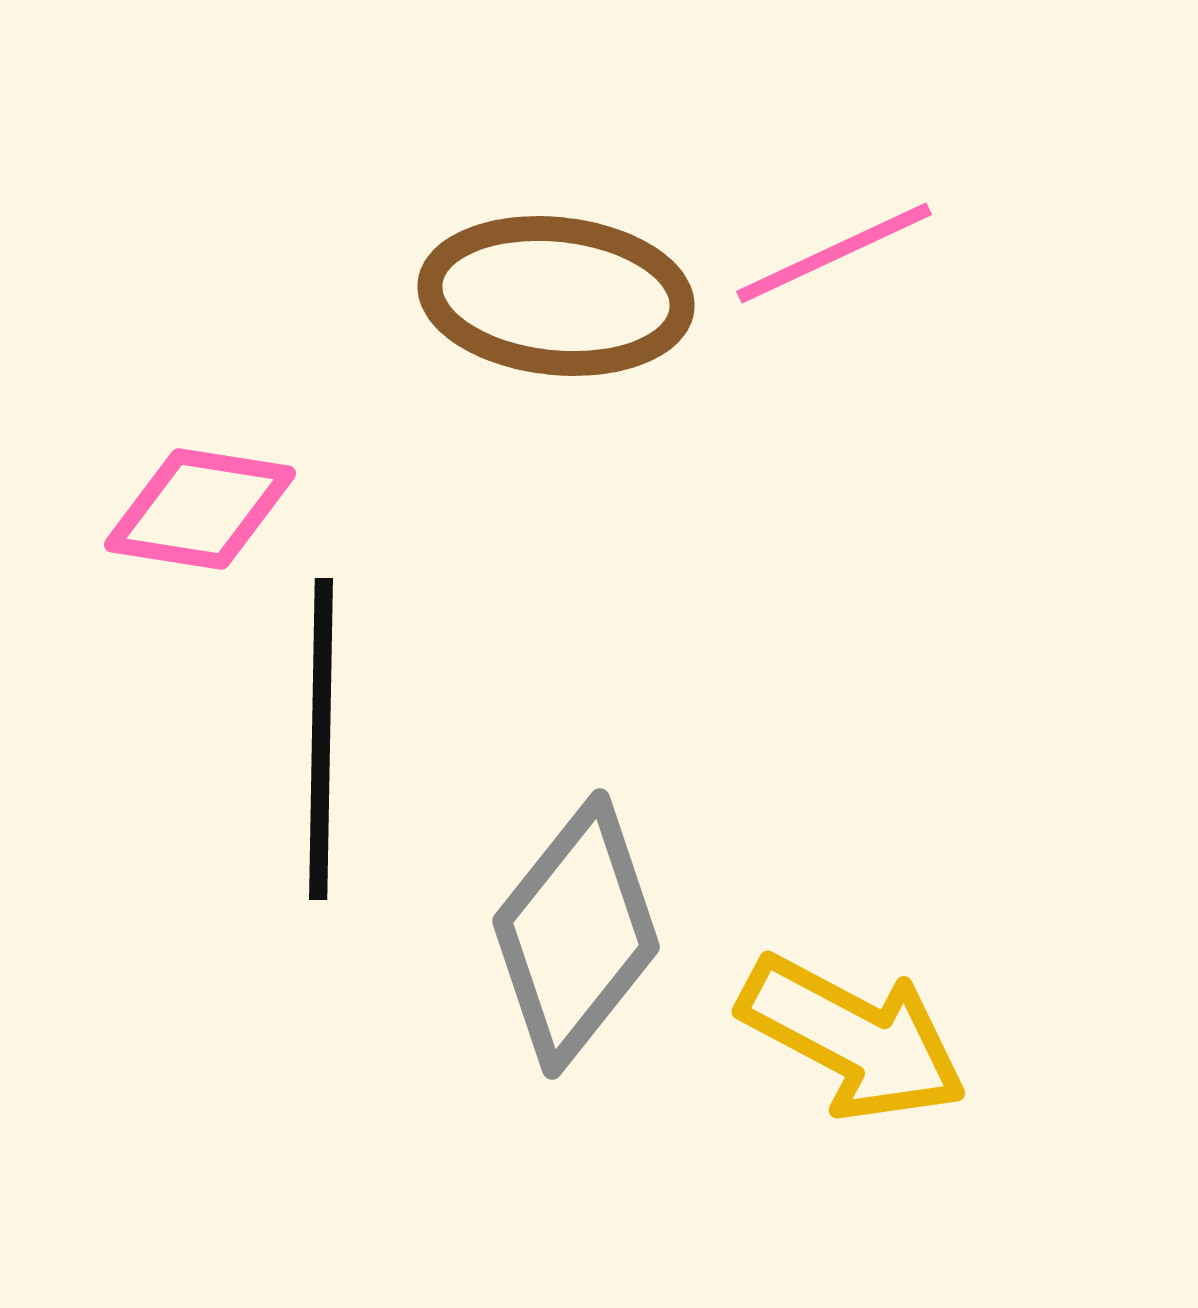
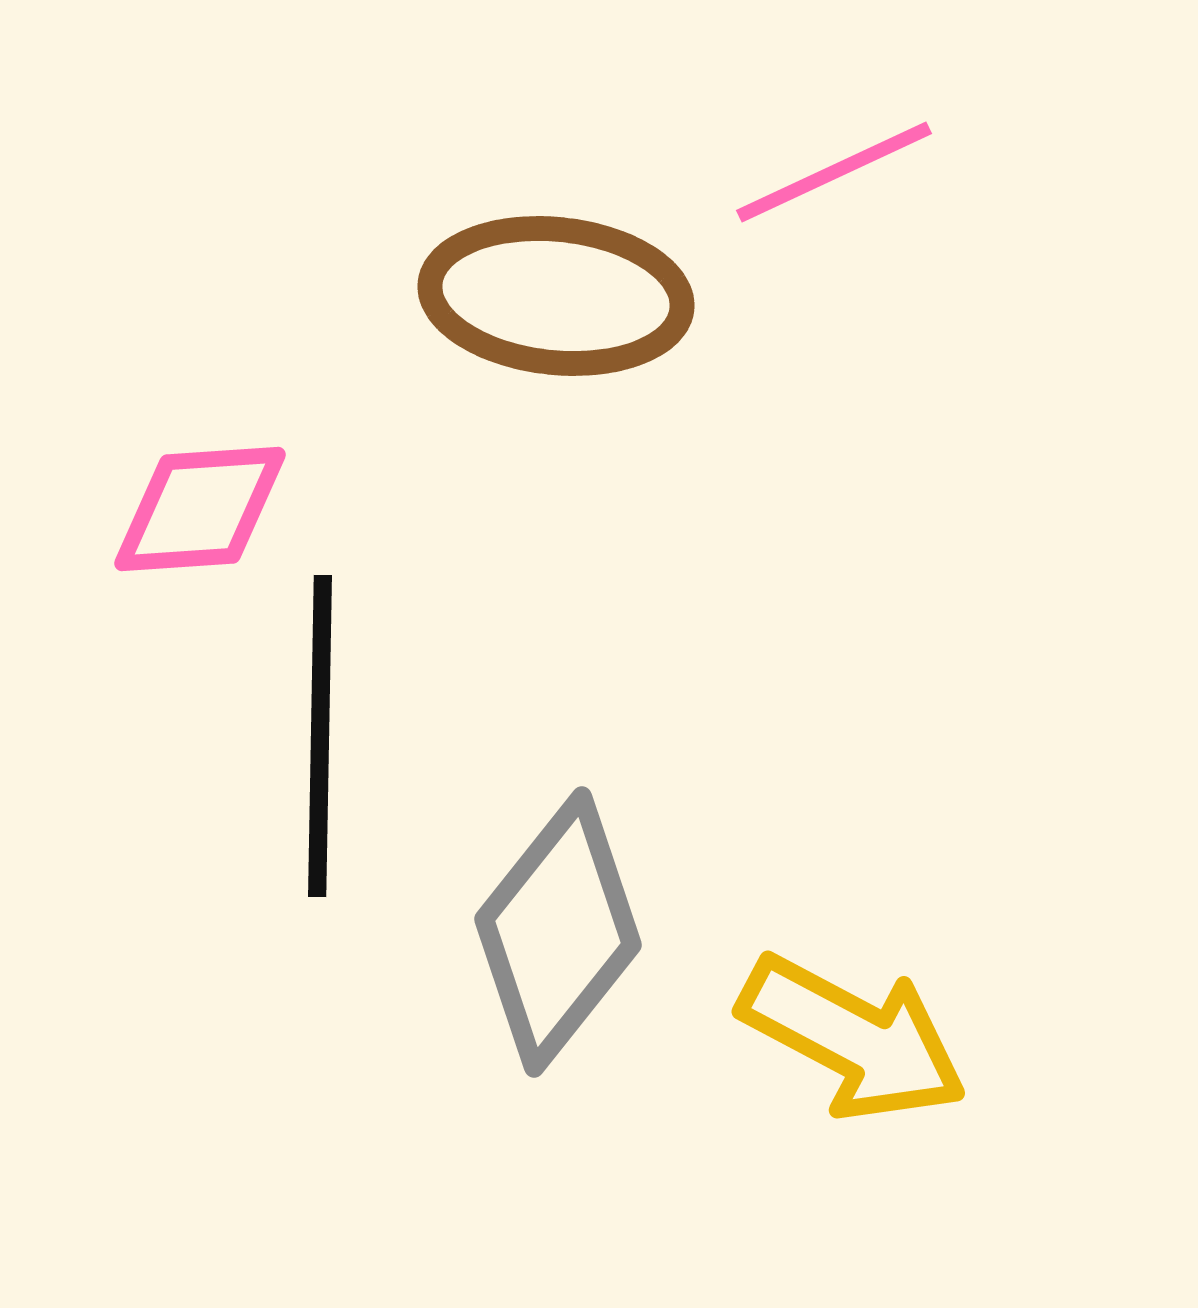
pink line: moved 81 px up
pink diamond: rotated 13 degrees counterclockwise
black line: moved 1 px left, 3 px up
gray diamond: moved 18 px left, 2 px up
